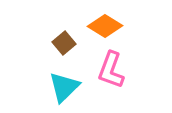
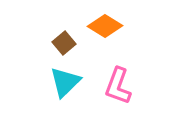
pink L-shape: moved 7 px right, 16 px down
cyan triangle: moved 1 px right, 5 px up
